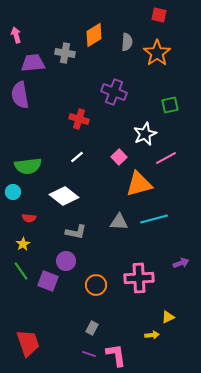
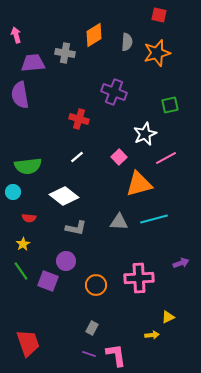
orange star: rotated 20 degrees clockwise
gray L-shape: moved 4 px up
